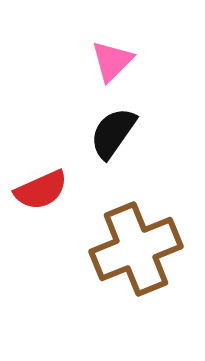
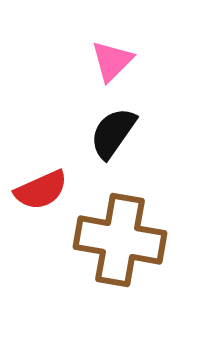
brown cross: moved 16 px left, 9 px up; rotated 32 degrees clockwise
